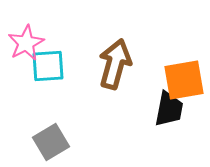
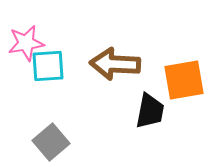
pink star: rotated 18 degrees clockwise
brown arrow: rotated 102 degrees counterclockwise
black trapezoid: moved 19 px left, 2 px down
gray square: rotated 9 degrees counterclockwise
